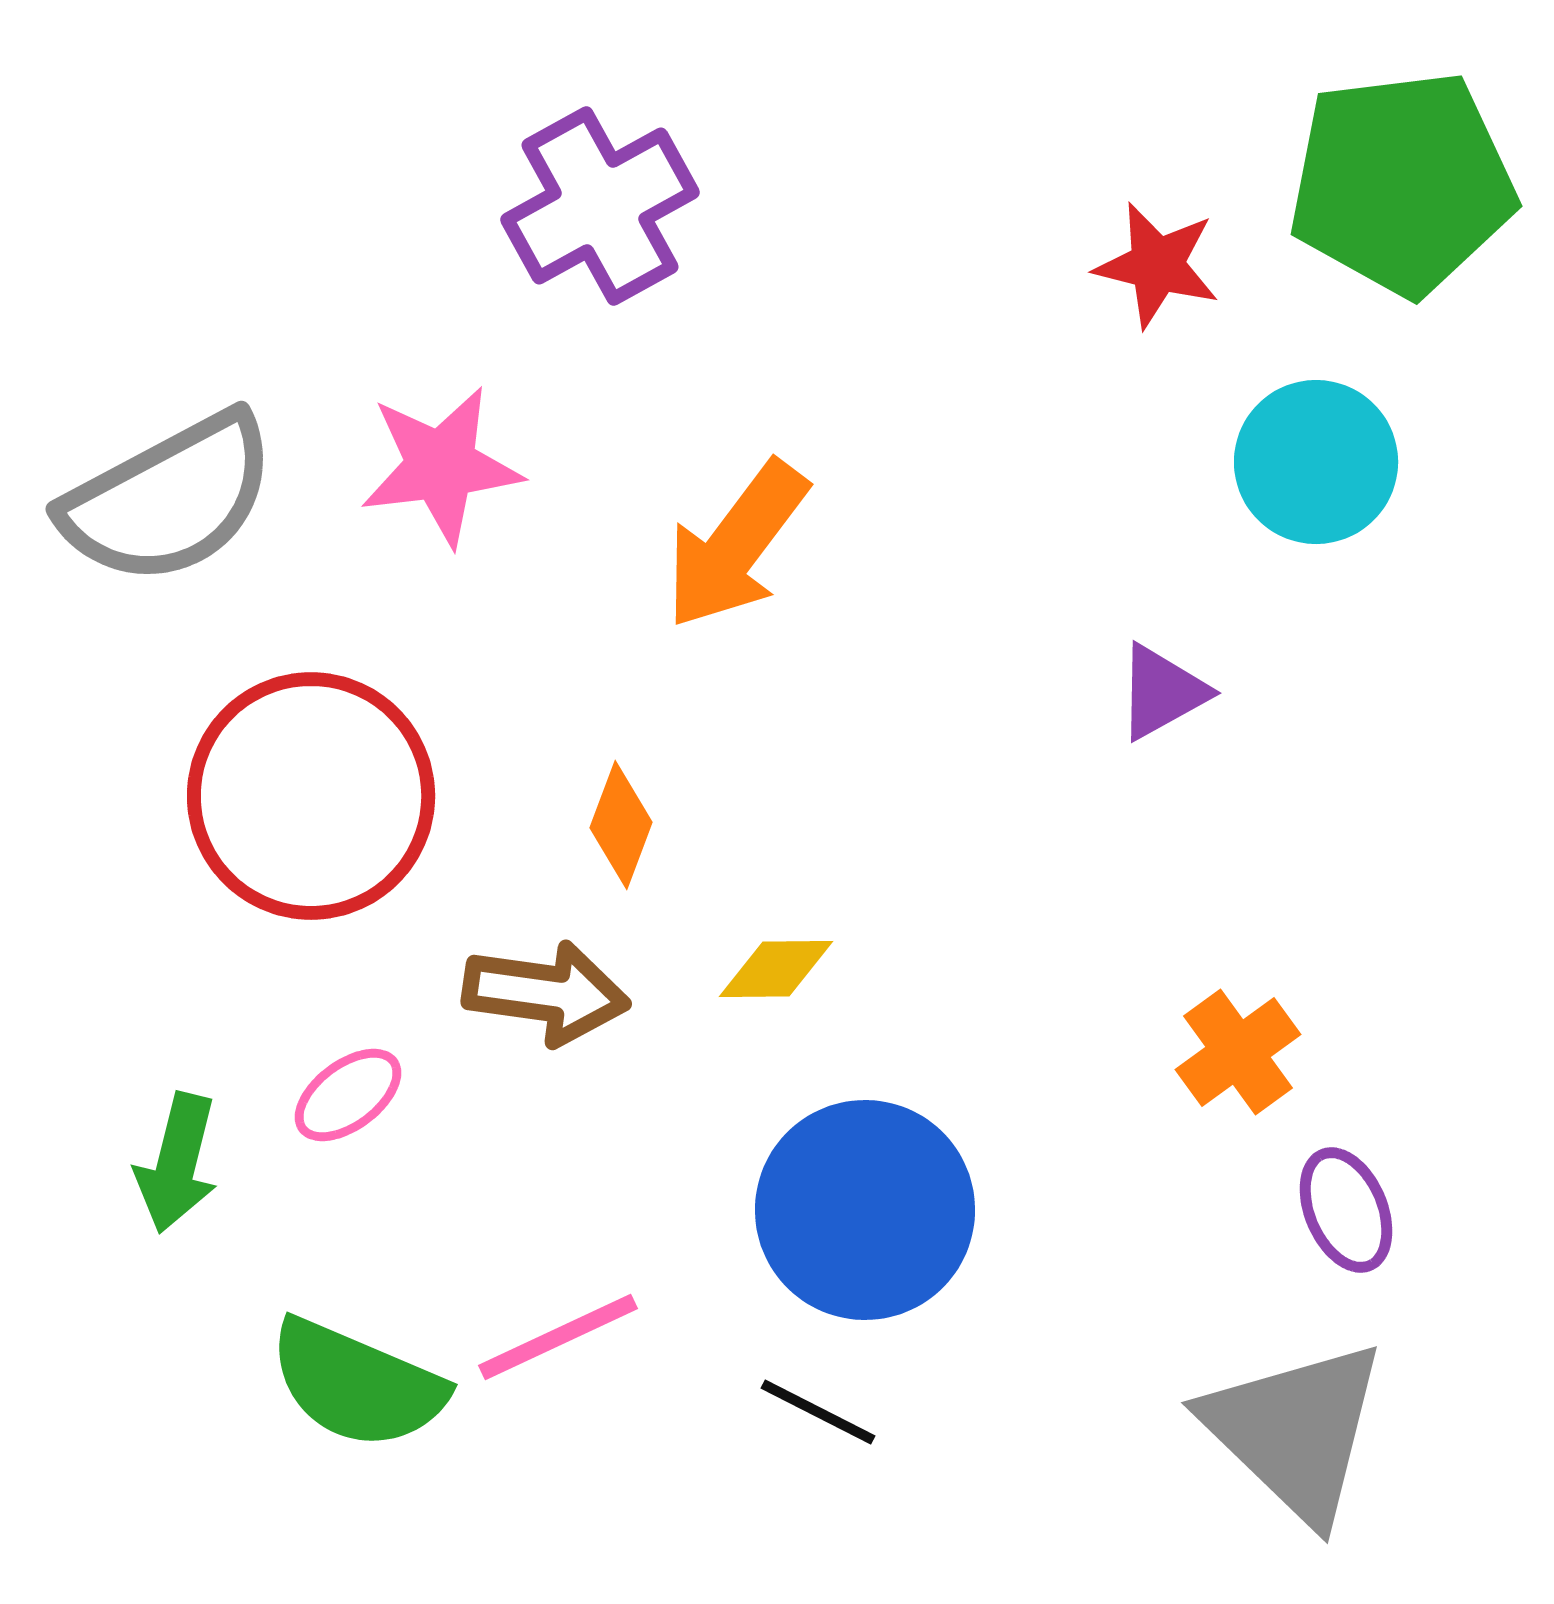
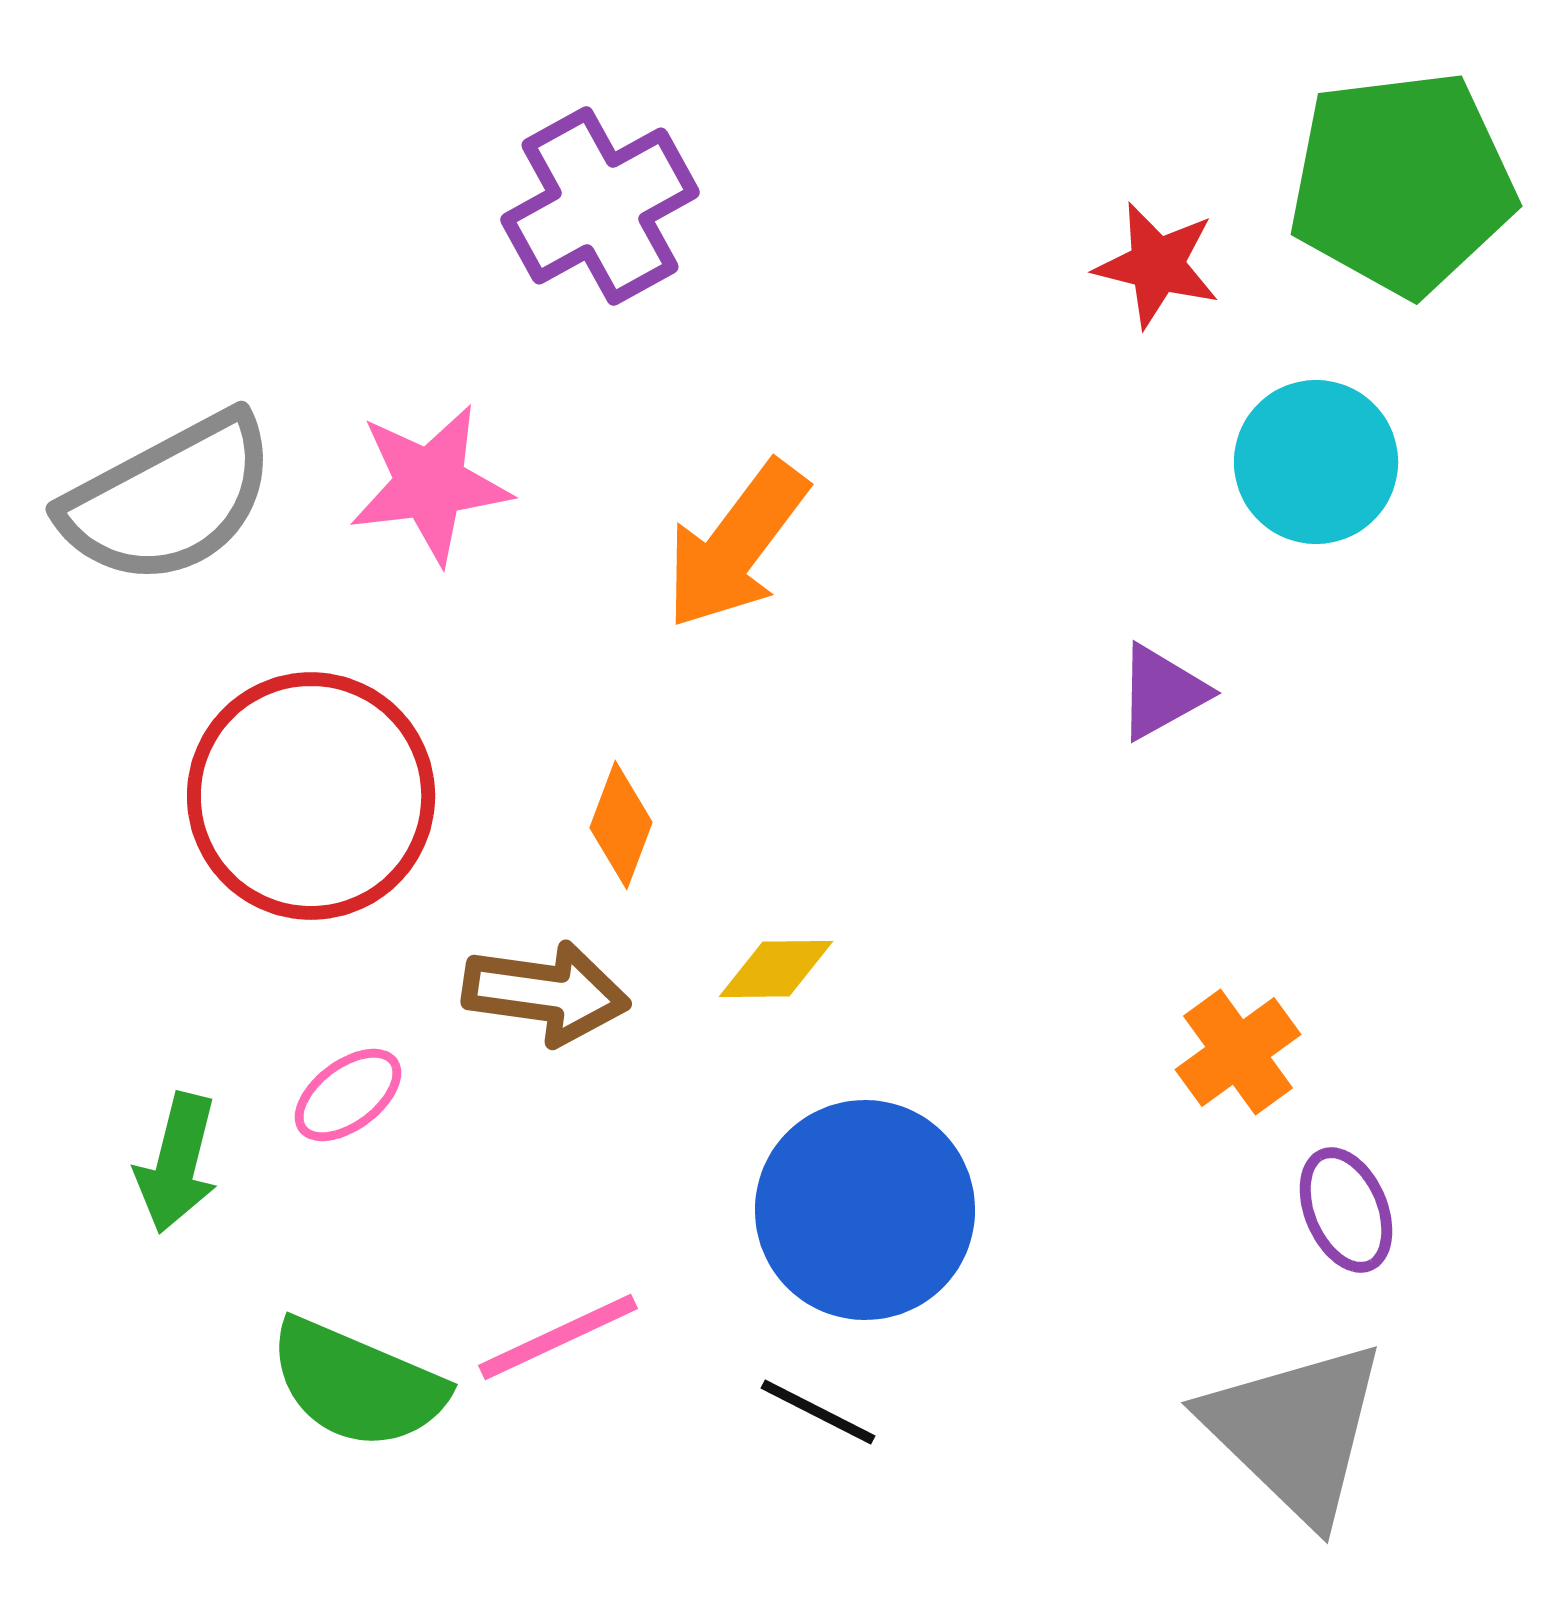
pink star: moved 11 px left, 18 px down
